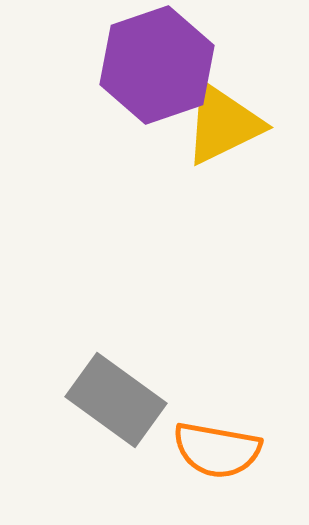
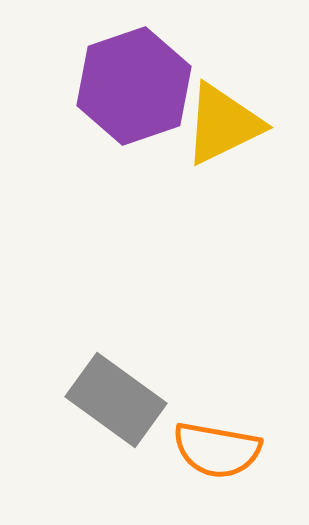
purple hexagon: moved 23 px left, 21 px down
